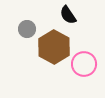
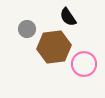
black semicircle: moved 2 px down
brown hexagon: rotated 24 degrees clockwise
